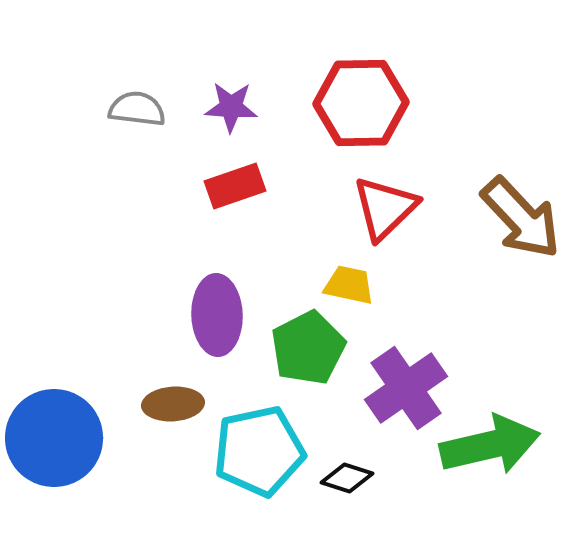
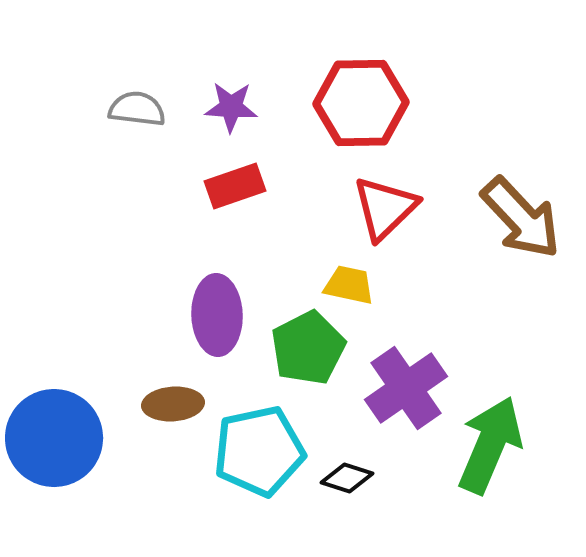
green arrow: rotated 54 degrees counterclockwise
